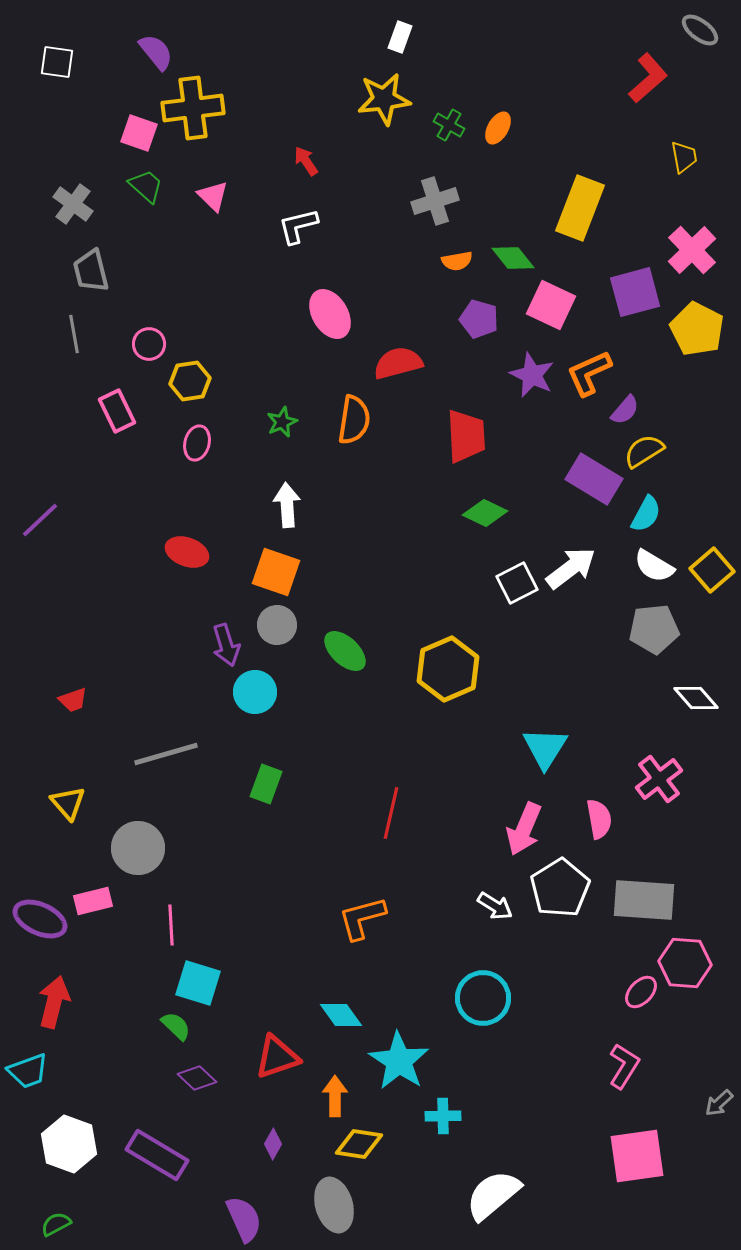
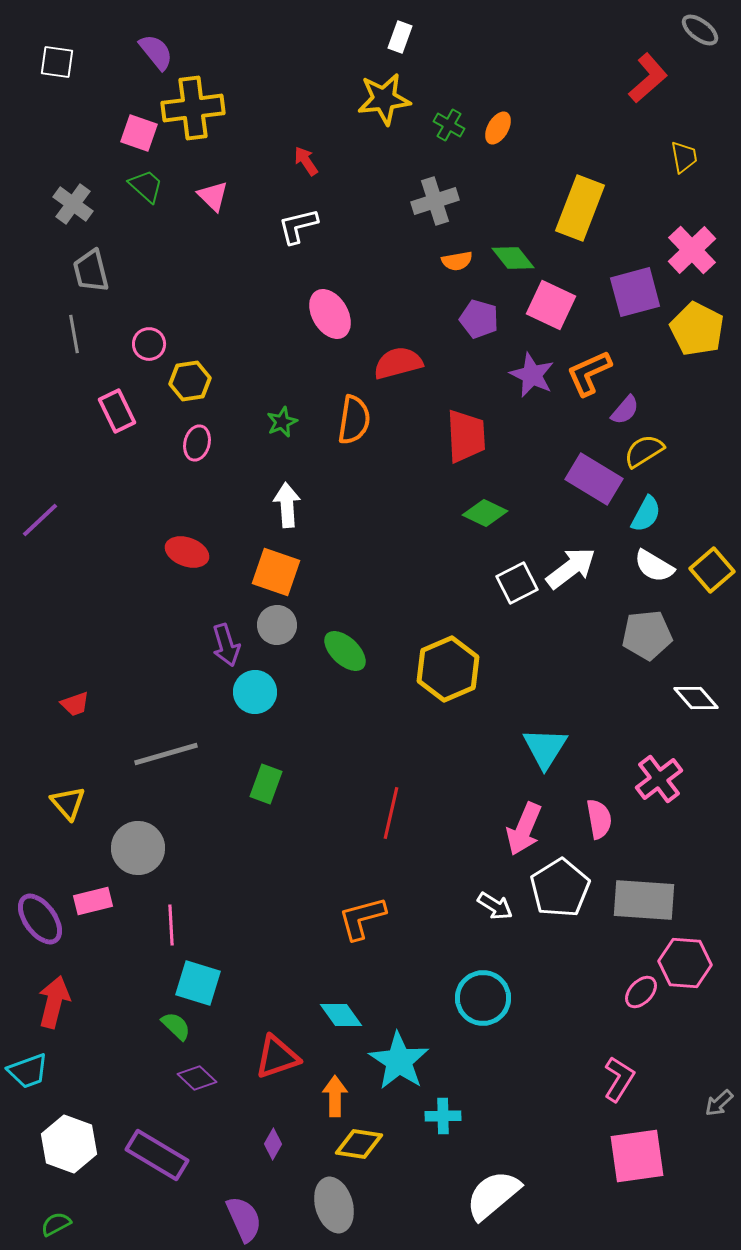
gray pentagon at (654, 629): moved 7 px left, 6 px down
red trapezoid at (73, 700): moved 2 px right, 4 px down
purple ellipse at (40, 919): rotated 30 degrees clockwise
pink L-shape at (624, 1066): moved 5 px left, 13 px down
